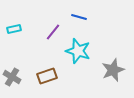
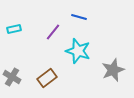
brown rectangle: moved 2 px down; rotated 18 degrees counterclockwise
